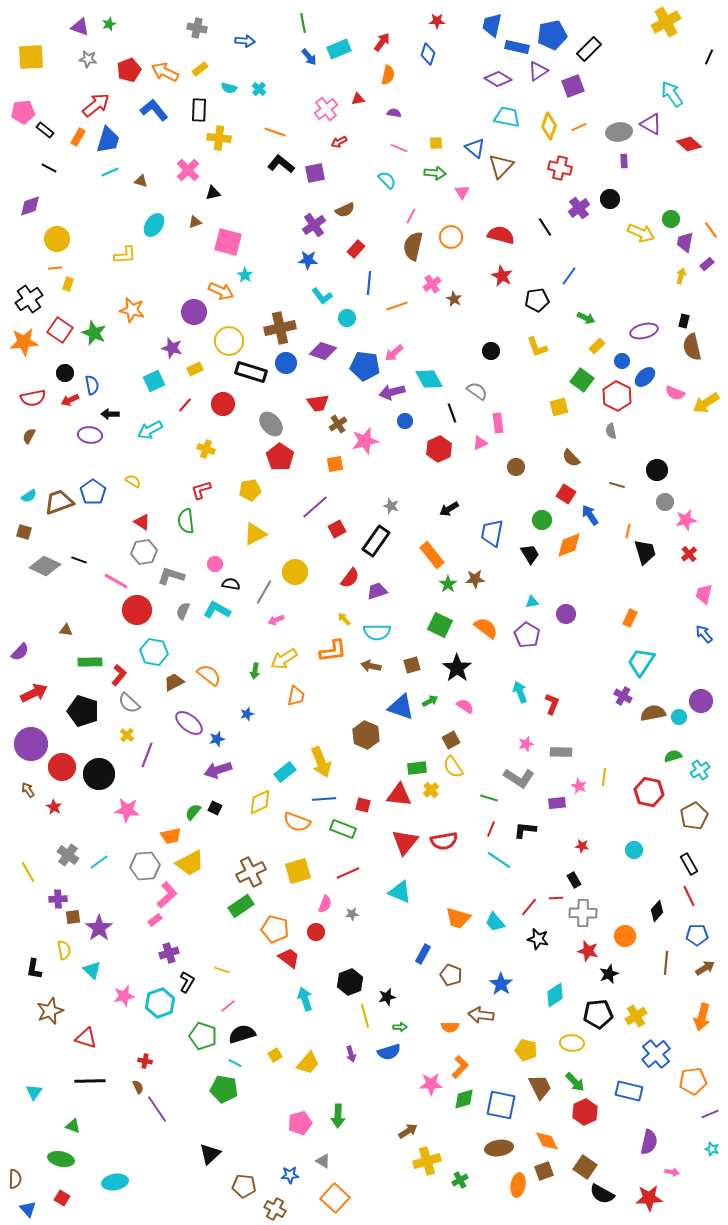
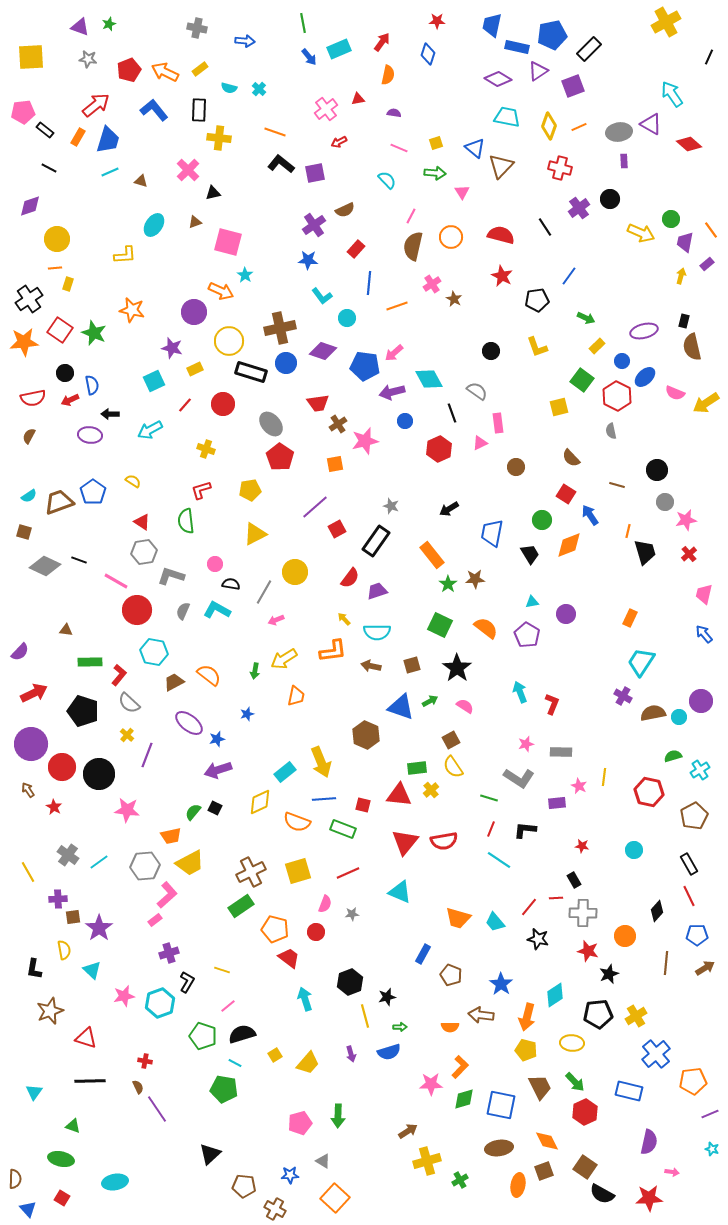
yellow square at (436, 143): rotated 16 degrees counterclockwise
orange arrow at (702, 1017): moved 175 px left
